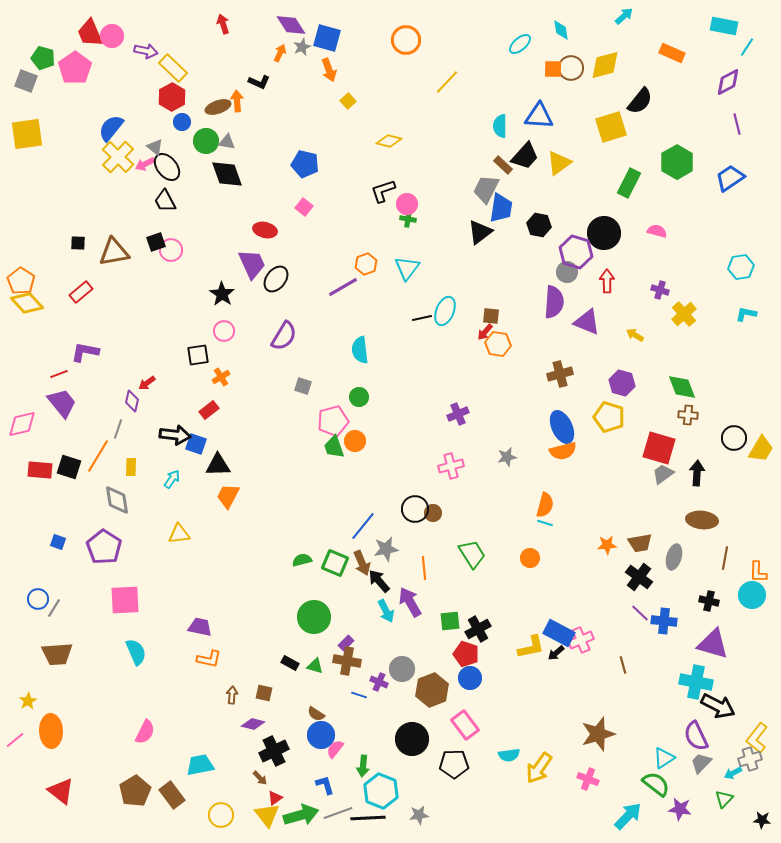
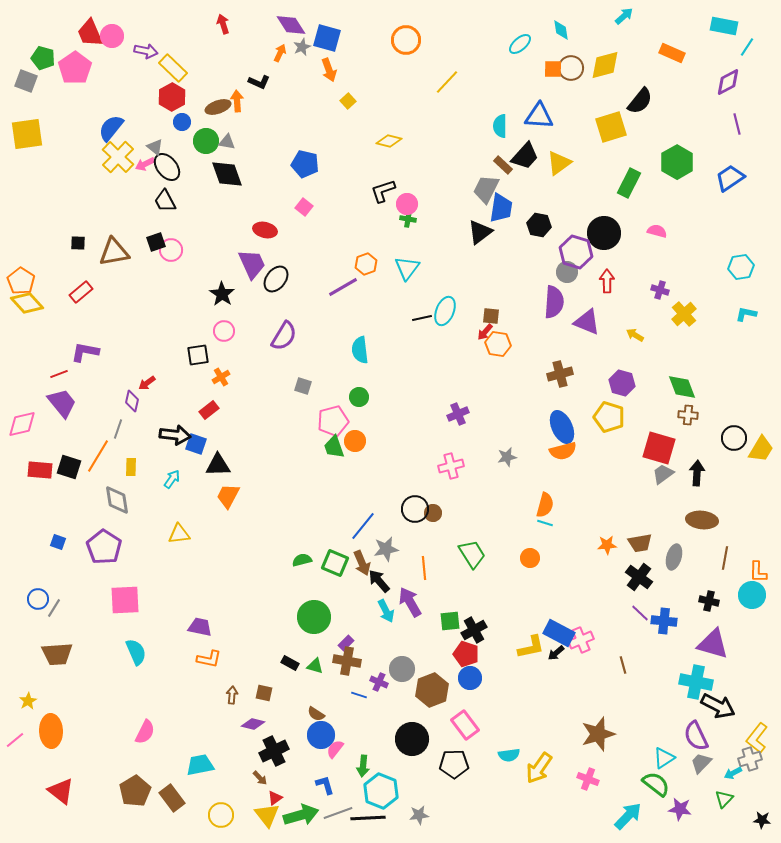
black cross at (478, 629): moved 4 px left, 1 px down
brown rectangle at (172, 795): moved 3 px down
